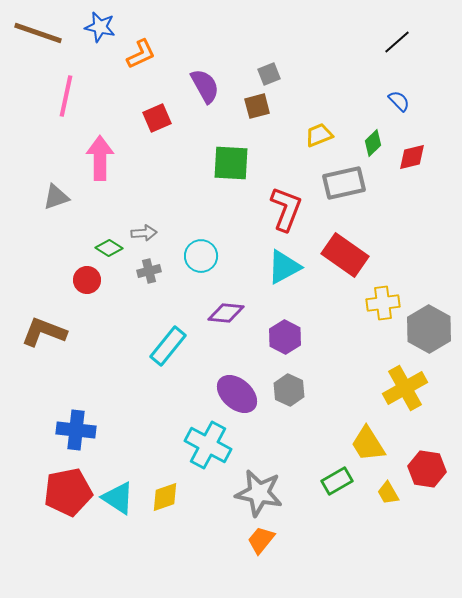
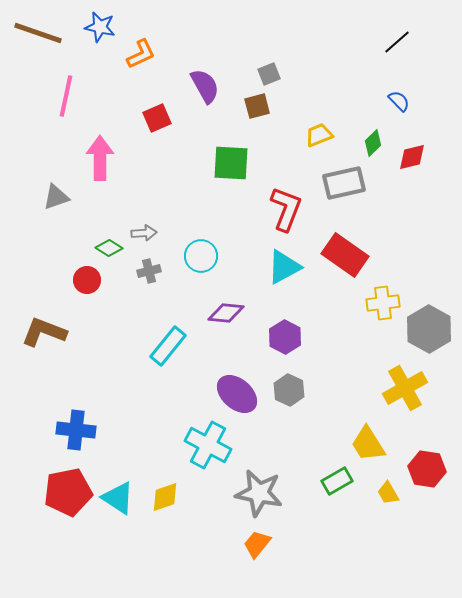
orange trapezoid at (261, 540): moved 4 px left, 4 px down
